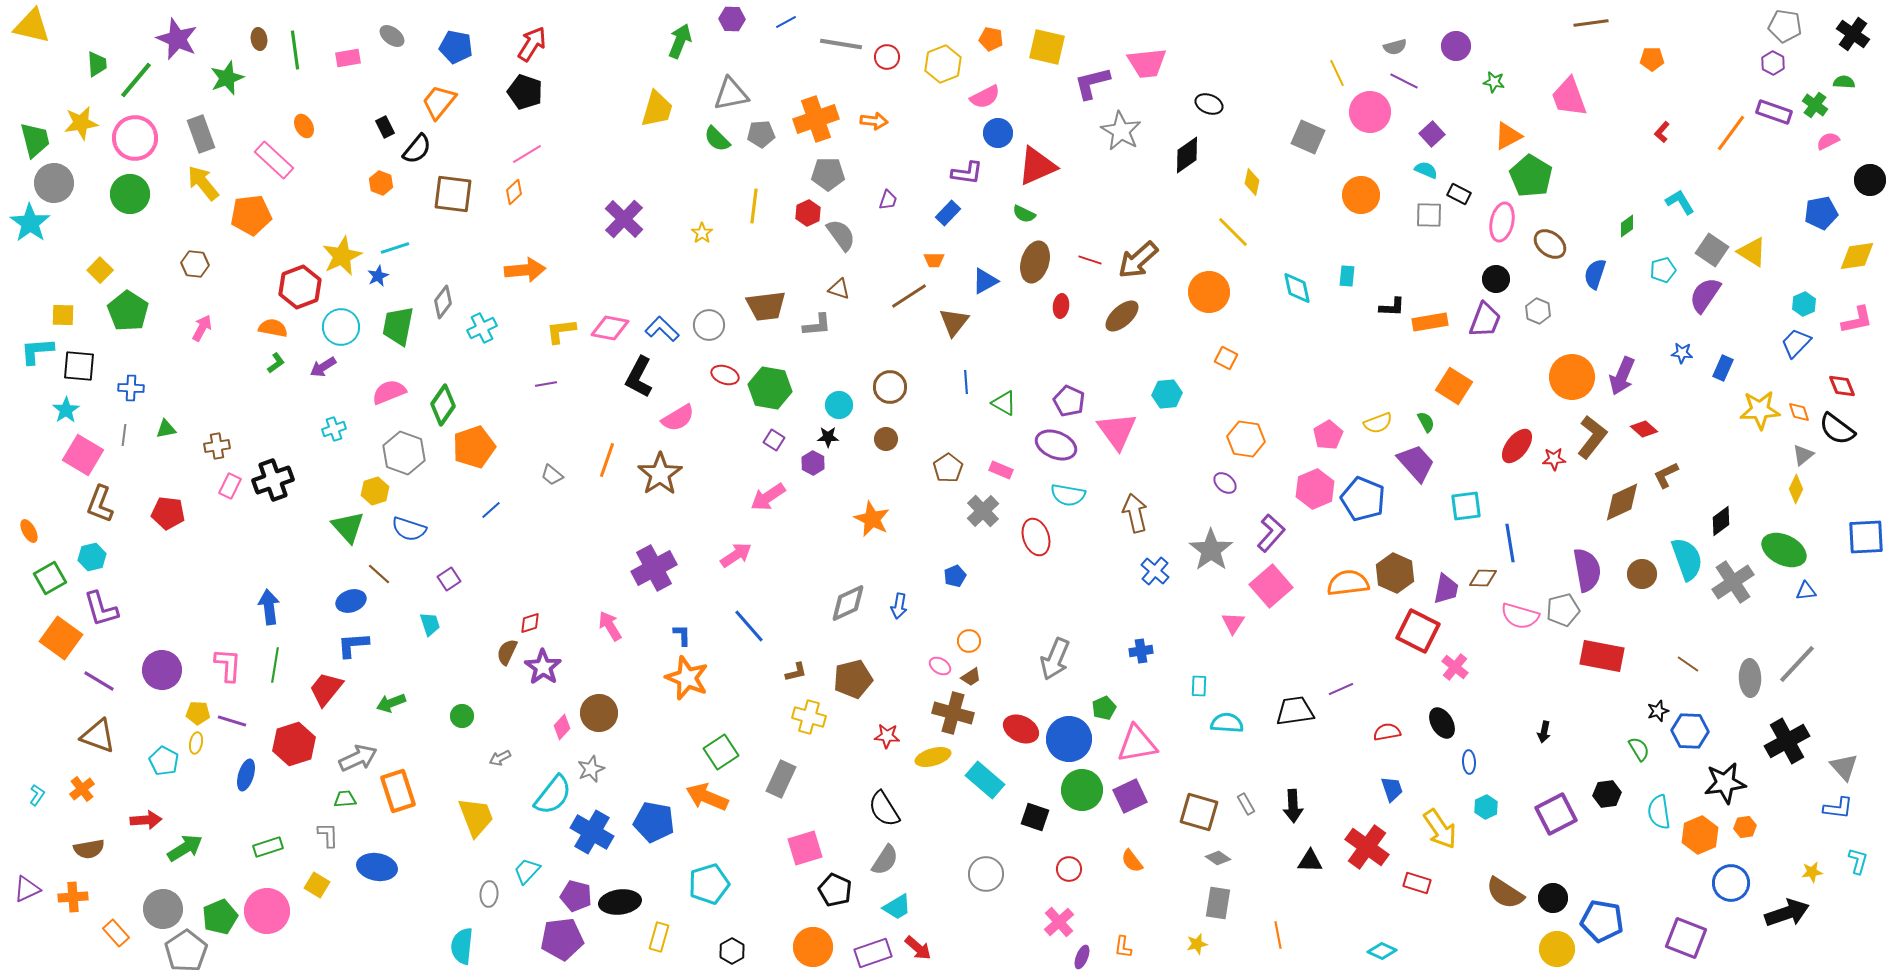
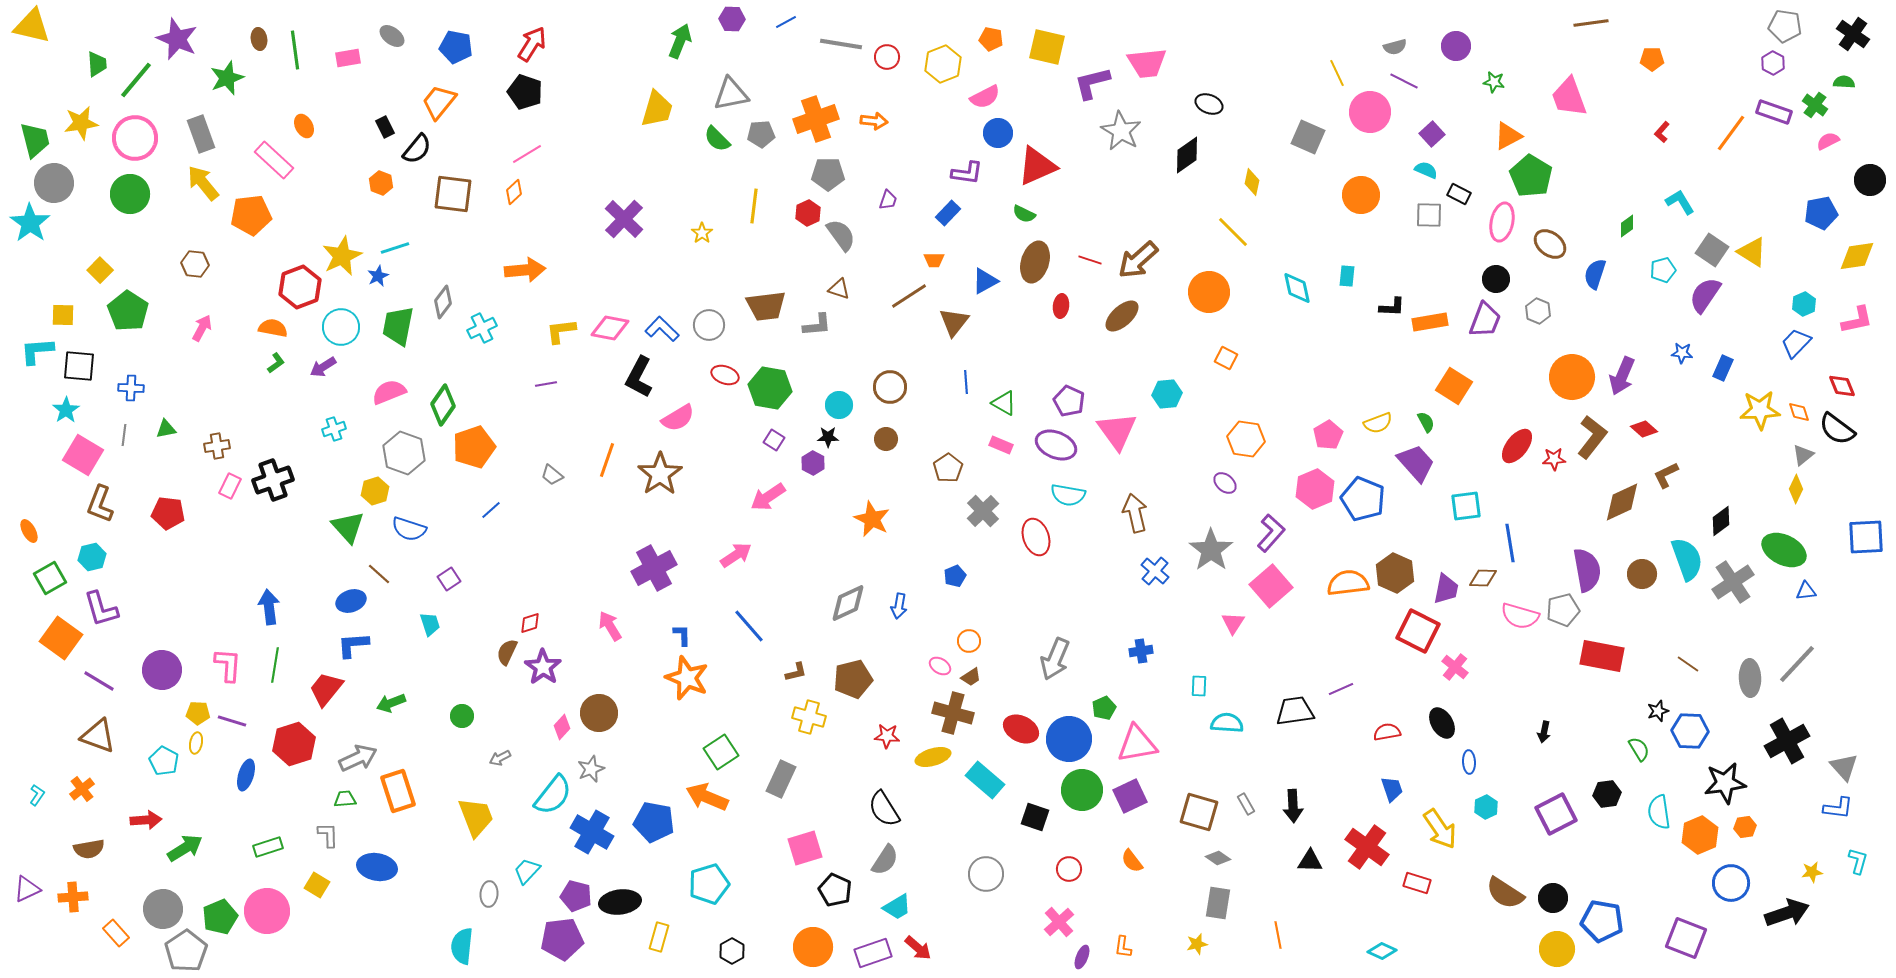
pink rectangle at (1001, 470): moved 25 px up
